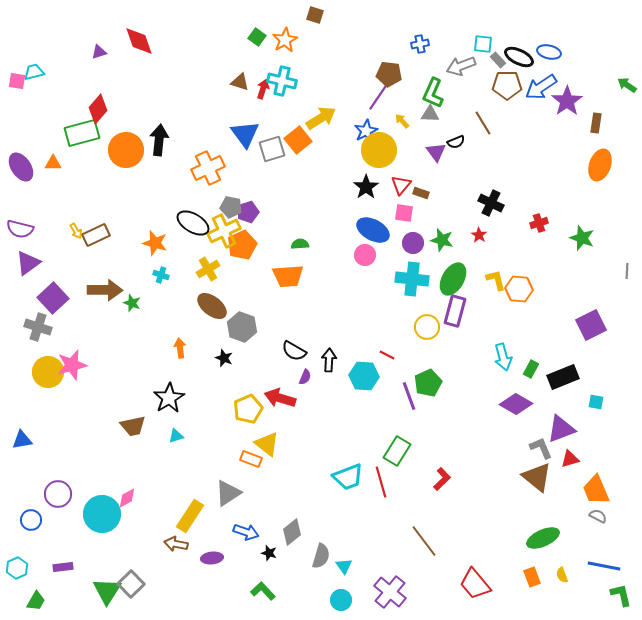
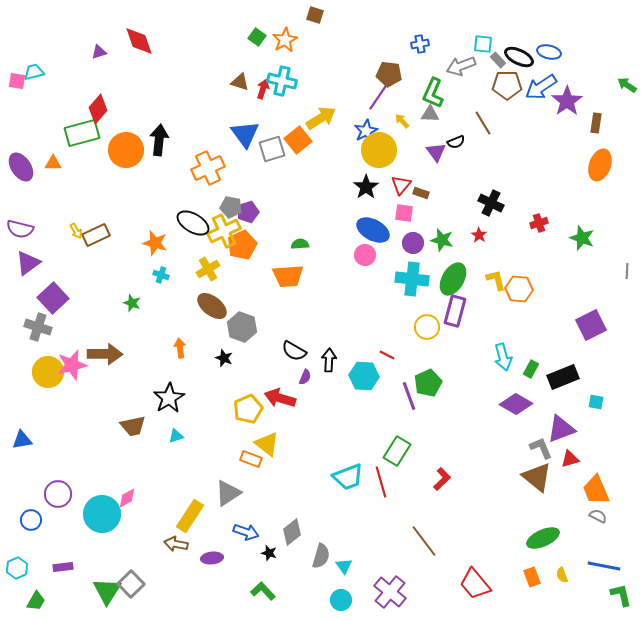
brown arrow at (105, 290): moved 64 px down
